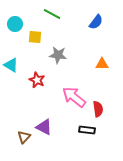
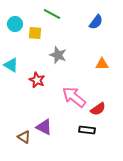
yellow square: moved 4 px up
gray star: rotated 12 degrees clockwise
red semicircle: rotated 63 degrees clockwise
brown triangle: rotated 40 degrees counterclockwise
